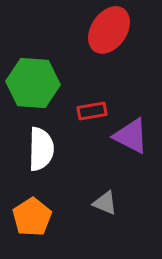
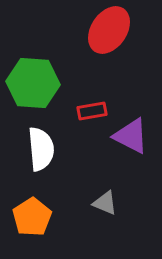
white semicircle: rotated 6 degrees counterclockwise
